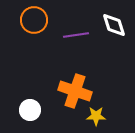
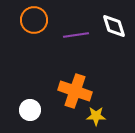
white diamond: moved 1 px down
